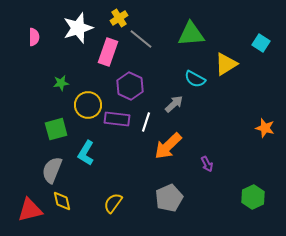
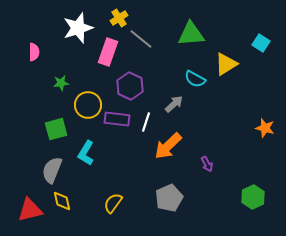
pink semicircle: moved 15 px down
